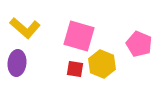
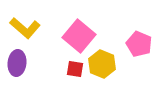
pink square: rotated 24 degrees clockwise
